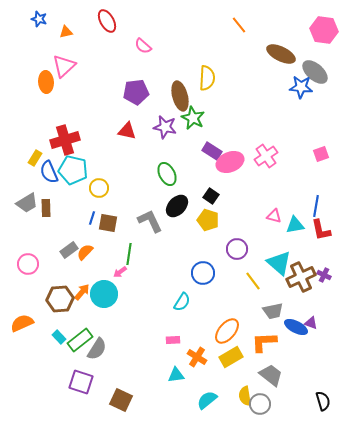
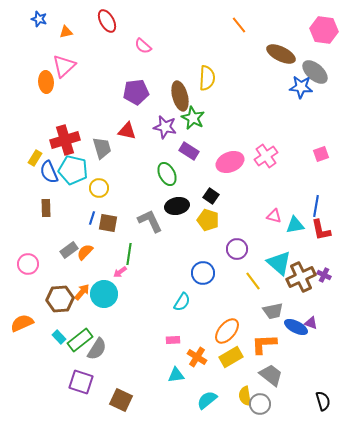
purple rectangle at (212, 151): moved 23 px left
gray trapezoid at (27, 203): moved 75 px right, 55 px up; rotated 75 degrees counterclockwise
black ellipse at (177, 206): rotated 35 degrees clockwise
orange L-shape at (264, 342): moved 2 px down
